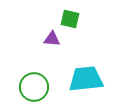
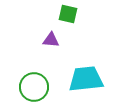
green square: moved 2 px left, 5 px up
purple triangle: moved 1 px left, 1 px down
